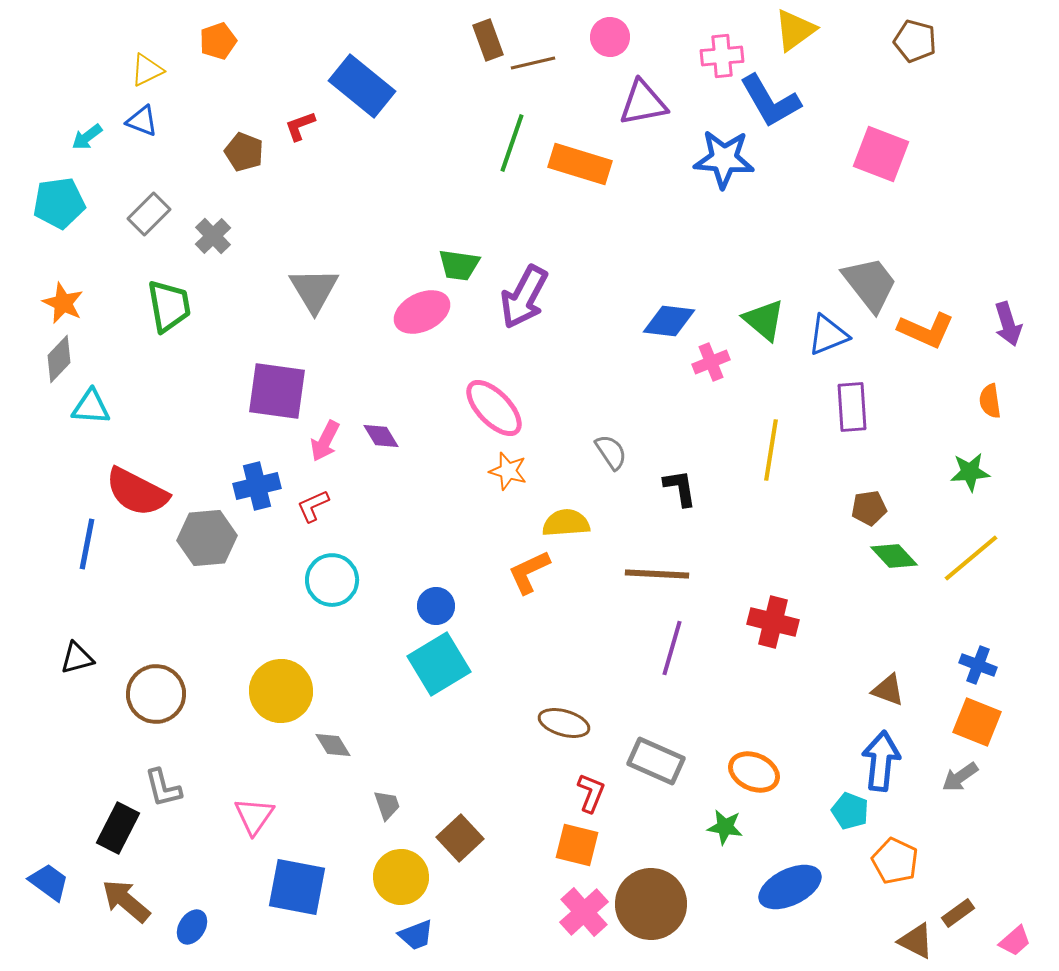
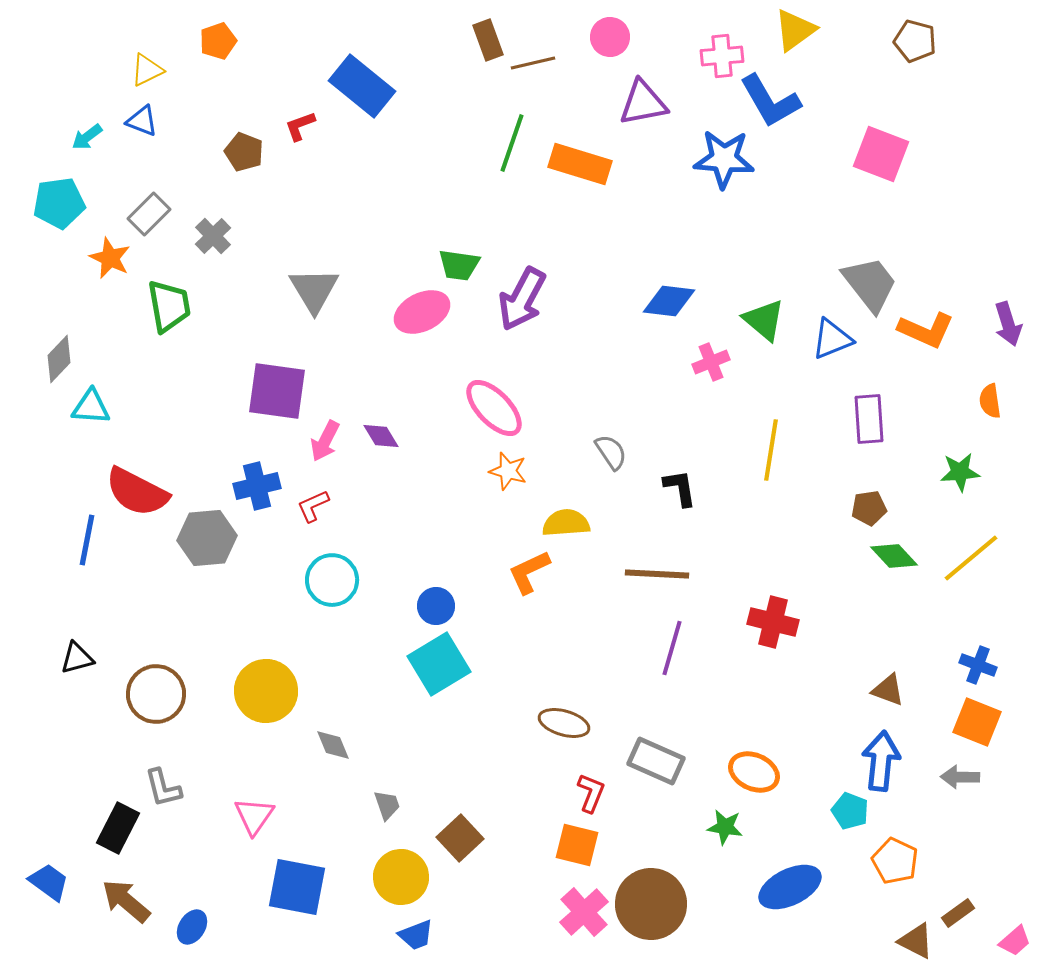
purple arrow at (524, 297): moved 2 px left, 2 px down
orange star at (63, 303): moved 47 px right, 45 px up
blue diamond at (669, 321): moved 20 px up
blue triangle at (828, 335): moved 4 px right, 4 px down
purple rectangle at (852, 407): moved 17 px right, 12 px down
green star at (970, 472): moved 10 px left
blue line at (87, 544): moved 4 px up
yellow circle at (281, 691): moved 15 px left
gray diamond at (333, 745): rotated 9 degrees clockwise
gray arrow at (960, 777): rotated 36 degrees clockwise
